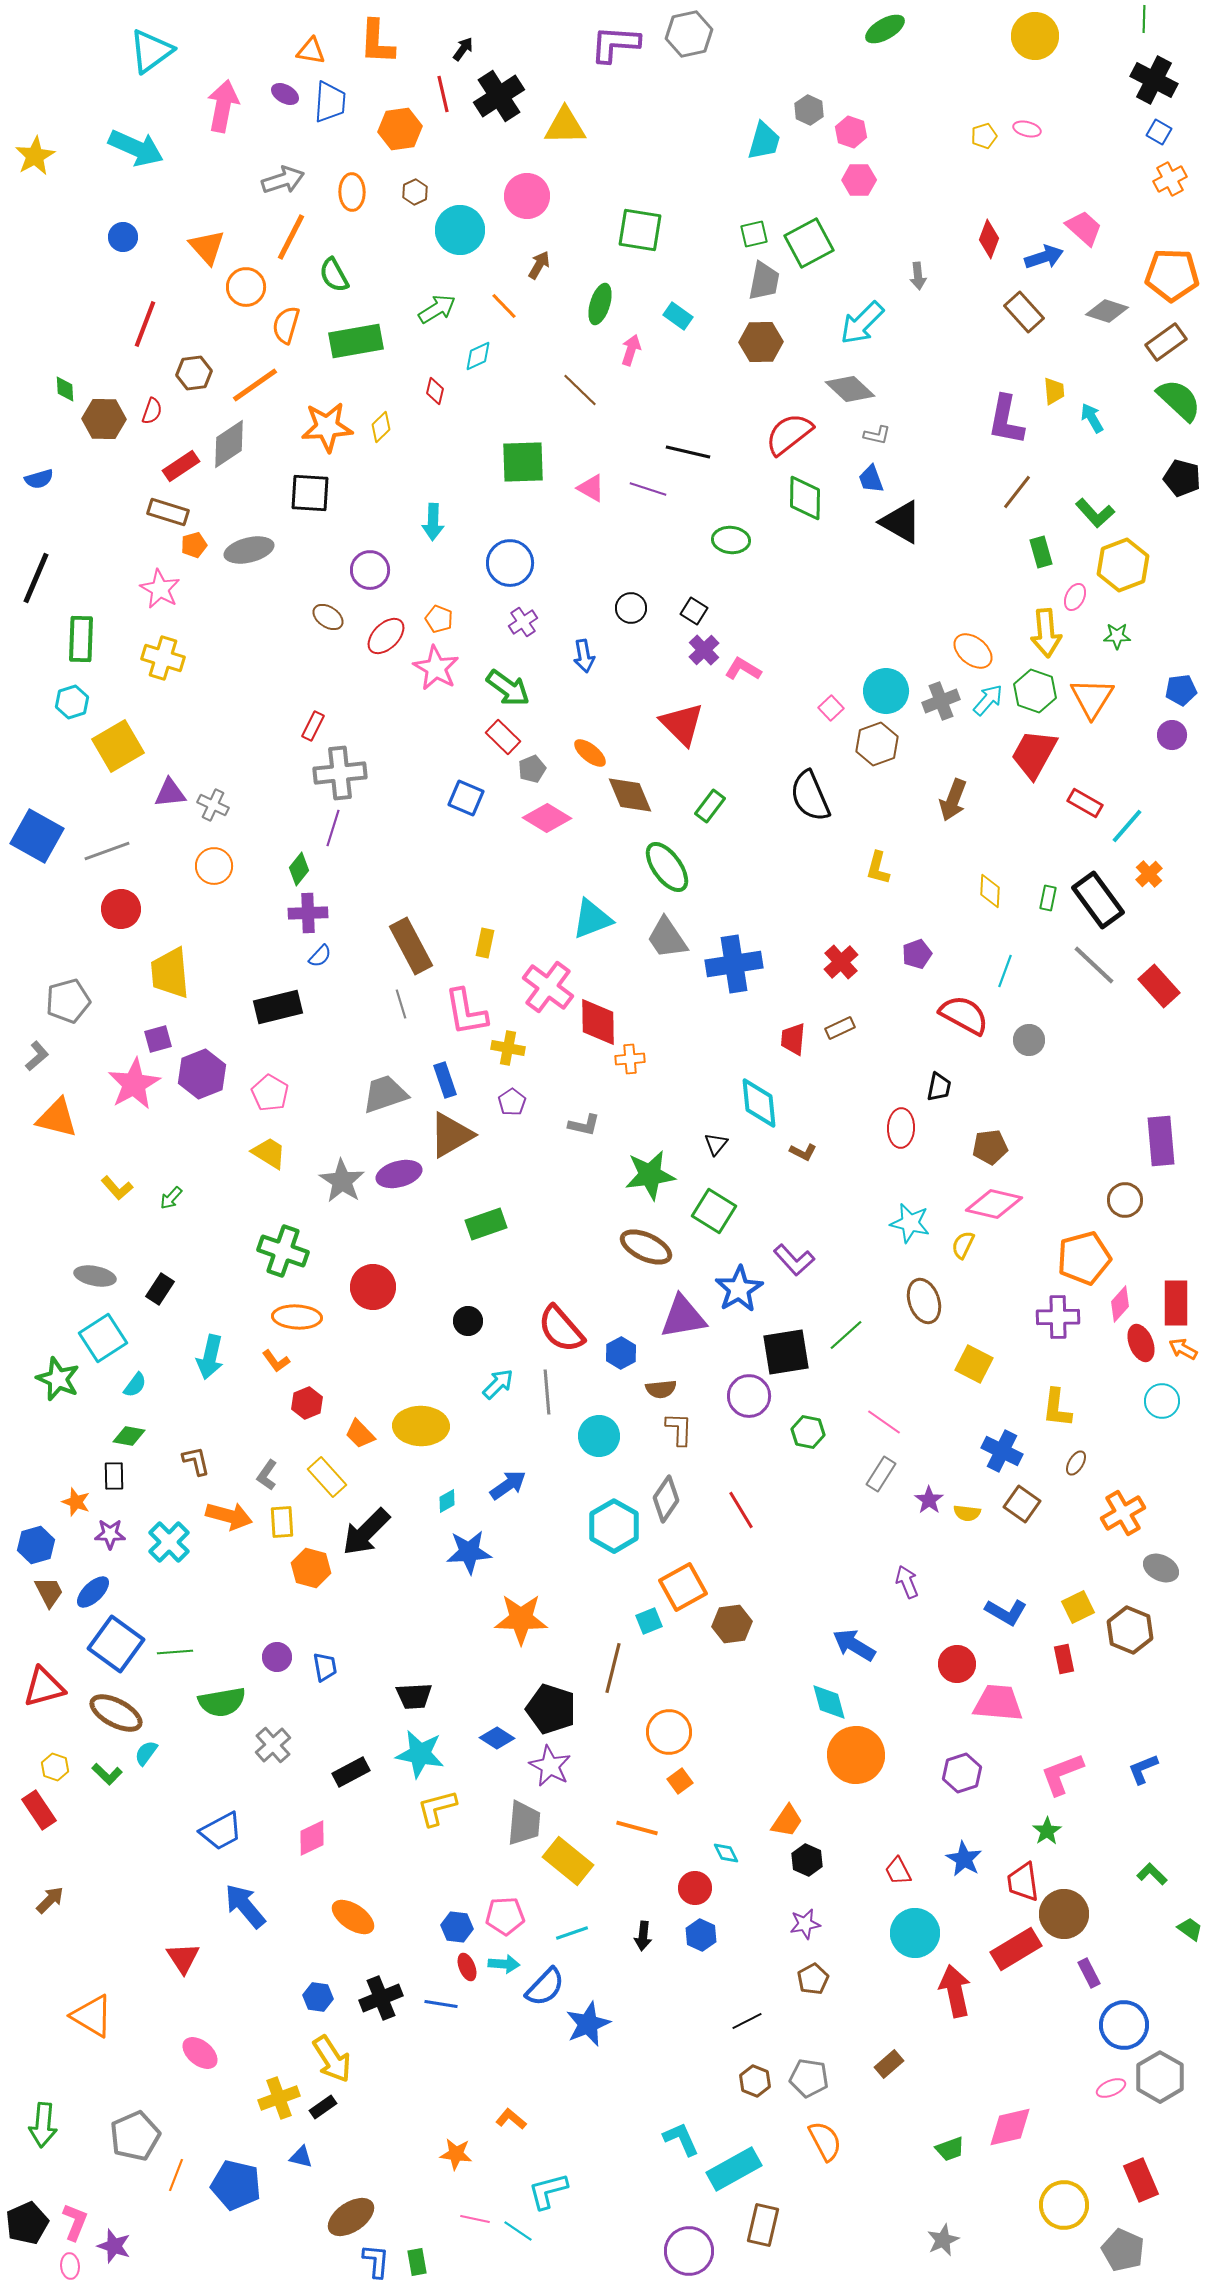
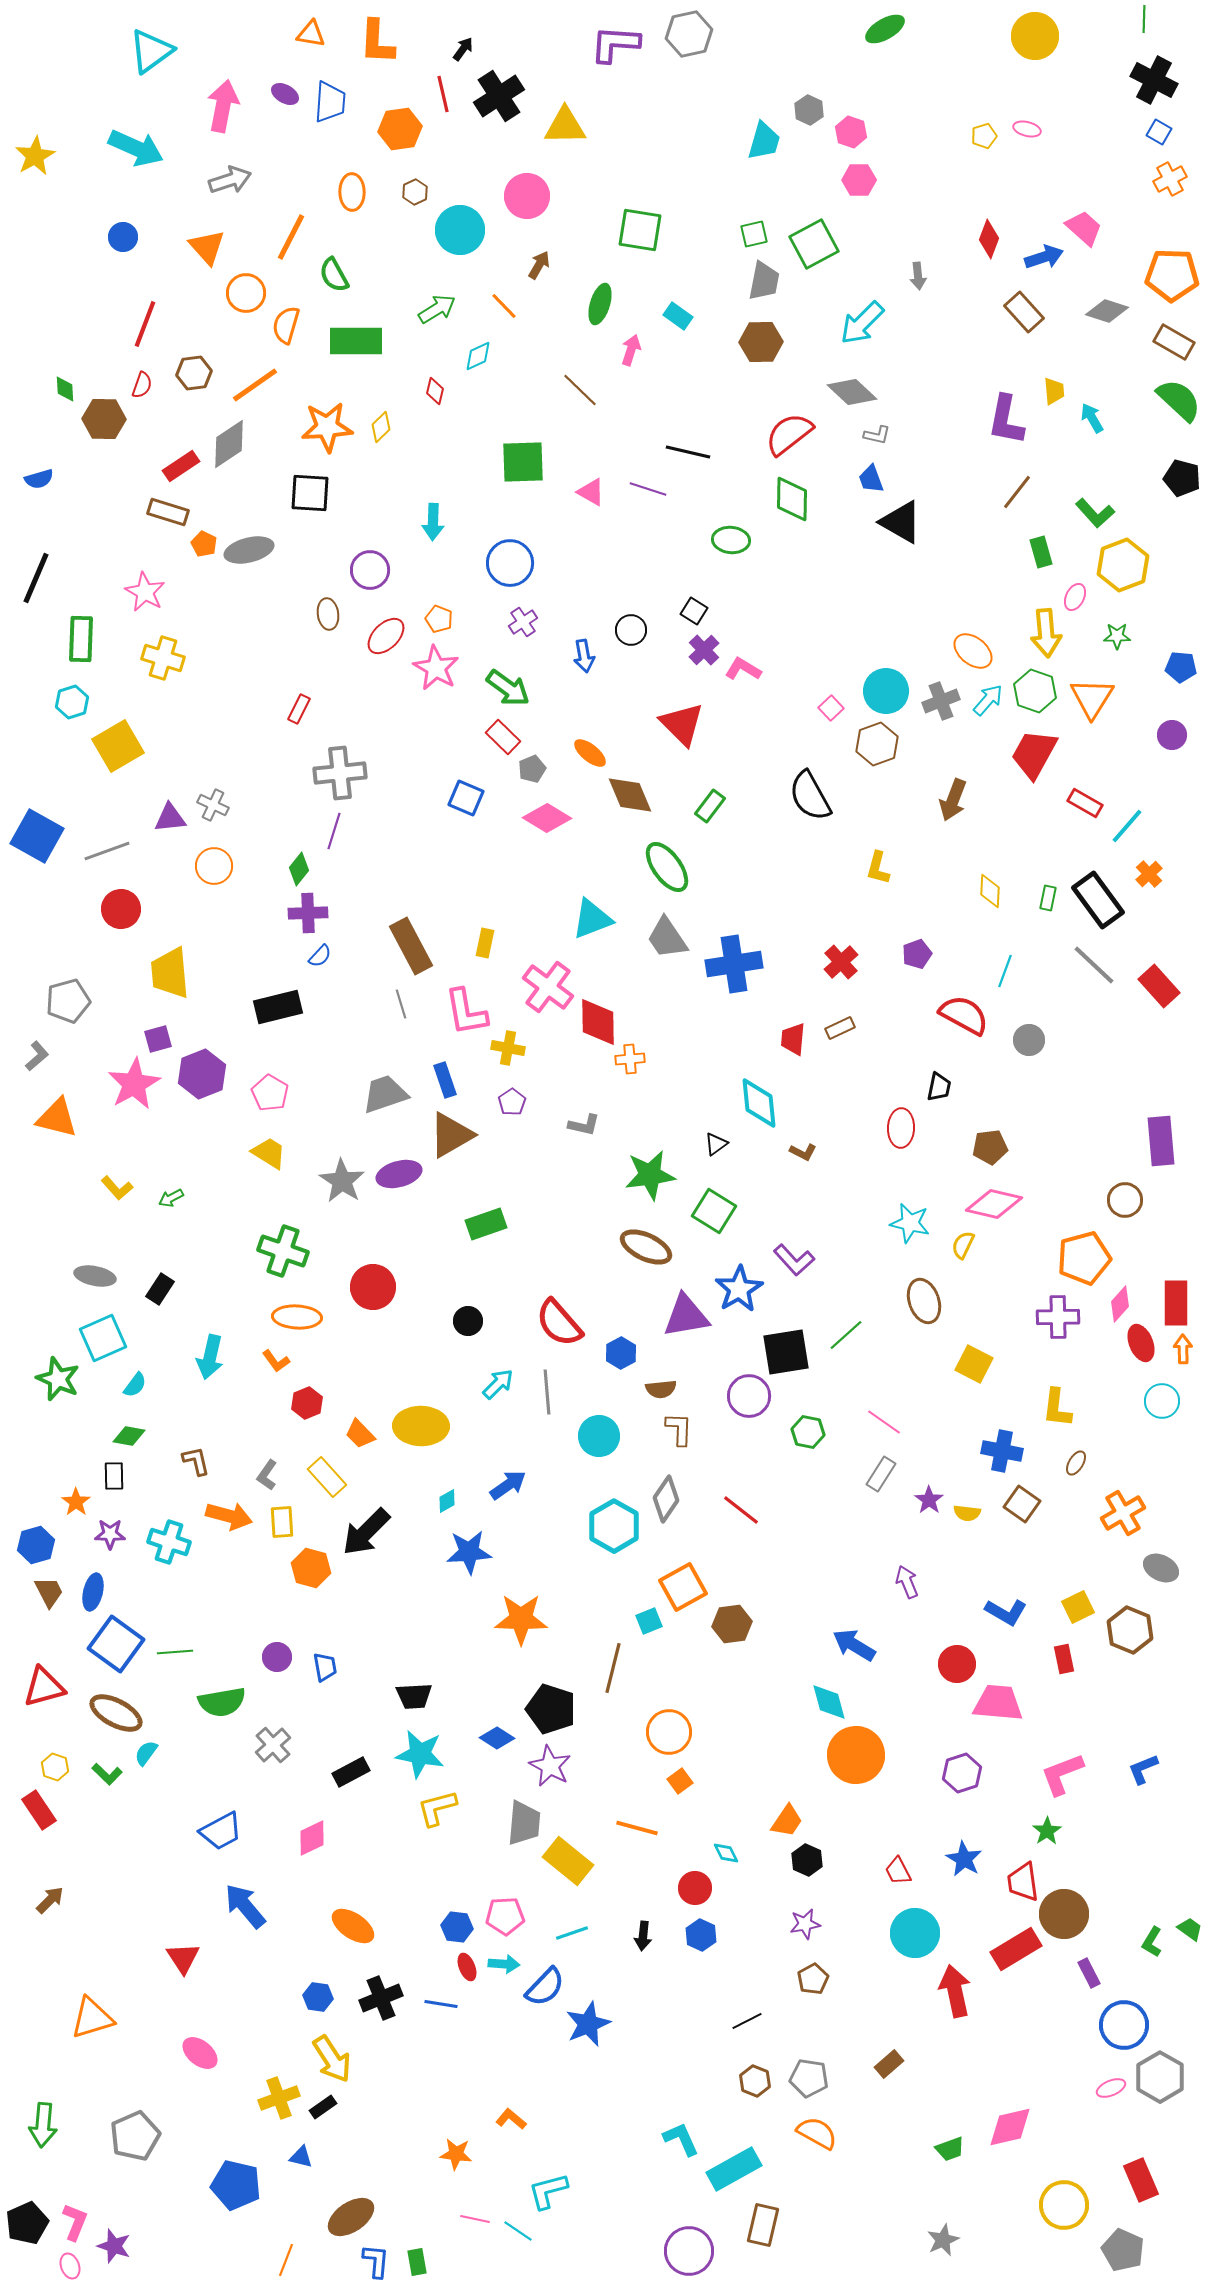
orange triangle at (311, 51): moved 17 px up
gray arrow at (283, 180): moved 53 px left
green square at (809, 243): moved 5 px right, 1 px down
orange circle at (246, 287): moved 6 px down
green rectangle at (356, 341): rotated 10 degrees clockwise
brown rectangle at (1166, 342): moved 8 px right; rotated 66 degrees clockwise
gray diamond at (850, 389): moved 2 px right, 3 px down
red semicircle at (152, 411): moved 10 px left, 26 px up
pink triangle at (591, 488): moved 4 px down
green diamond at (805, 498): moved 13 px left, 1 px down
orange pentagon at (194, 545): moved 10 px right, 1 px up; rotated 30 degrees counterclockwise
pink star at (160, 589): moved 15 px left, 3 px down
black circle at (631, 608): moved 22 px down
brown ellipse at (328, 617): moved 3 px up; rotated 48 degrees clockwise
blue pentagon at (1181, 690): moved 23 px up; rotated 12 degrees clockwise
red rectangle at (313, 726): moved 14 px left, 17 px up
purple triangle at (170, 793): moved 25 px down
black semicircle at (810, 796): rotated 6 degrees counterclockwise
purple line at (333, 828): moved 1 px right, 3 px down
black triangle at (716, 1144): rotated 15 degrees clockwise
green arrow at (171, 1198): rotated 20 degrees clockwise
purple triangle at (683, 1317): moved 3 px right, 1 px up
red semicircle at (561, 1329): moved 2 px left, 6 px up
cyan square at (103, 1338): rotated 9 degrees clockwise
orange arrow at (1183, 1349): rotated 60 degrees clockwise
blue cross at (1002, 1451): rotated 15 degrees counterclockwise
orange star at (76, 1502): rotated 16 degrees clockwise
red line at (741, 1510): rotated 21 degrees counterclockwise
cyan cross at (169, 1542): rotated 27 degrees counterclockwise
blue ellipse at (93, 1592): rotated 33 degrees counterclockwise
green L-shape at (1152, 1874): moved 68 px down; rotated 104 degrees counterclockwise
orange ellipse at (353, 1917): moved 9 px down
orange triangle at (92, 2016): moved 2 px down; rotated 48 degrees counterclockwise
orange semicircle at (825, 2141): moved 8 px left, 8 px up; rotated 33 degrees counterclockwise
orange line at (176, 2175): moved 110 px right, 85 px down
pink ellipse at (70, 2266): rotated 15 degrees counterclockwise
